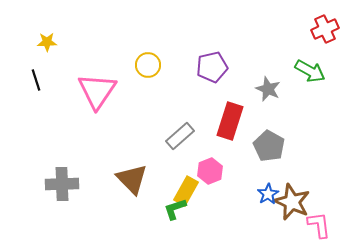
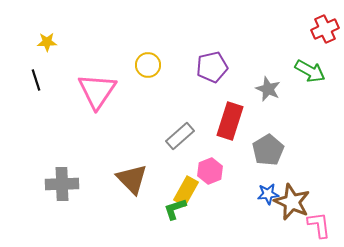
gray pentagon: moved 1 px left, 4 px down; rotated 12 degrees clockwise
blue star: rotated 25 degrees clockwise
